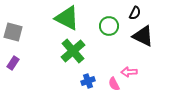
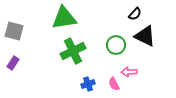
black semicircle: moved 1 px down; rotated 16 degrees clockwise
green triangle: moved 3 px left; rotated 36 degrees counterclockwise
green circle: moved 7 px right, 19 px down
gray square: moved 1 px right, 1 px up
black triangle: moved 2 px right
green cross: rotated 15 degrees clockwise
blue cross: moved 3 px down
